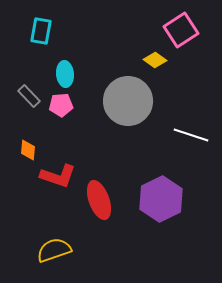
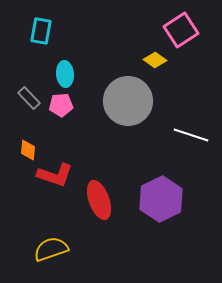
gray rectangle: moved 2 px down
red L-shape: moved 3 px left, 1 px up
yellow semicircle: moved 3 px left, 1 px up
